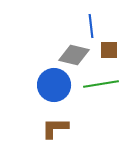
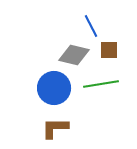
blue line: rotated 20 degrees counterclockwise
blue circle: moved 3 px down
